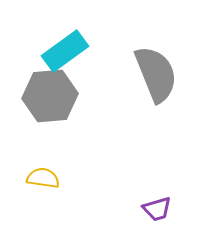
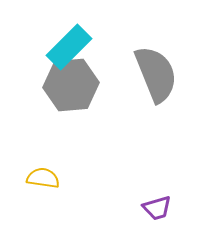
cyan rectangle: moved 4 px right, 4 px up; rotated 9 degrees counterclockwise
gray hexagon: moved 21 px right, 11 px up
purple trapezoid: moved 1 px up
